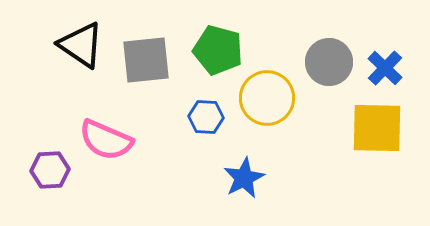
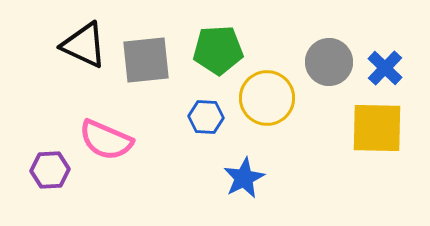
black triangle: moved 3 px right; rotated 9 degrees counterclockwise
green pentagon: rotated 18 degrees counterclockwise
